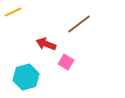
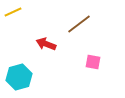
pink square: moved 27 px right; rotated 21 degrees counterclockwise
cyan hexagon: moved 7 px left
